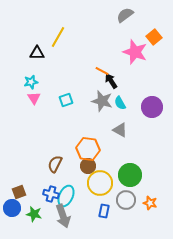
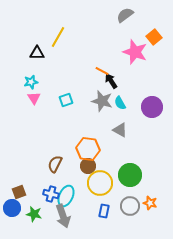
gray circle: moved 4 px right, 6 px down
